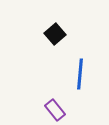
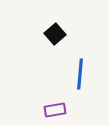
purple rectangle: rotated 60 degrees counterclockwise
